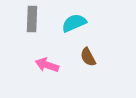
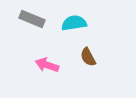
gray rectangle: rotated 70 degrees counterclockwise
cyan semicircle: rotated 15 degrees clockwise
